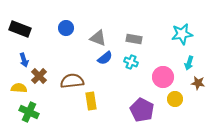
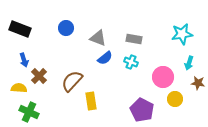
brown semicircle: rotated 40 degrees counterclockwise
